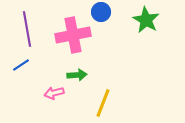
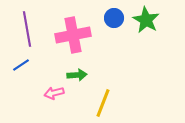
blue circle: moved 13 px right, 6 px down
